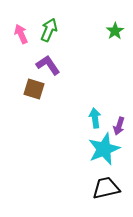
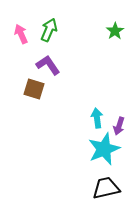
cyan arrow: moved 2 px right
